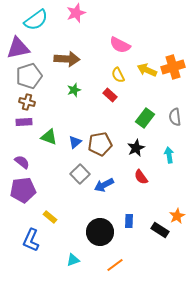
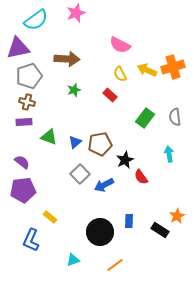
yellow semicircle: moved 2 px right, 1 px up
black star: moved 11 px left, 12 px down
cyan arrow: moved 1 px up
